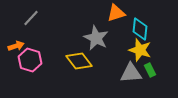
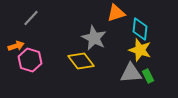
gray star: moved 2 px left
yellow diamond: moved 2 px right
green rectangle: moved 2 px left, 6 px down
